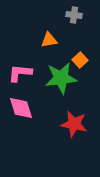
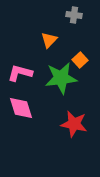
orange triangle: rotated 36 degrees counterclockwise
pink L-shape: rotated 10 degrees clockwise
